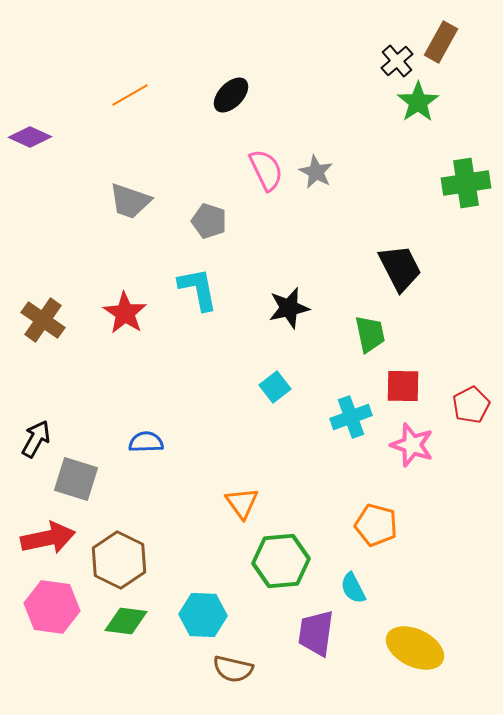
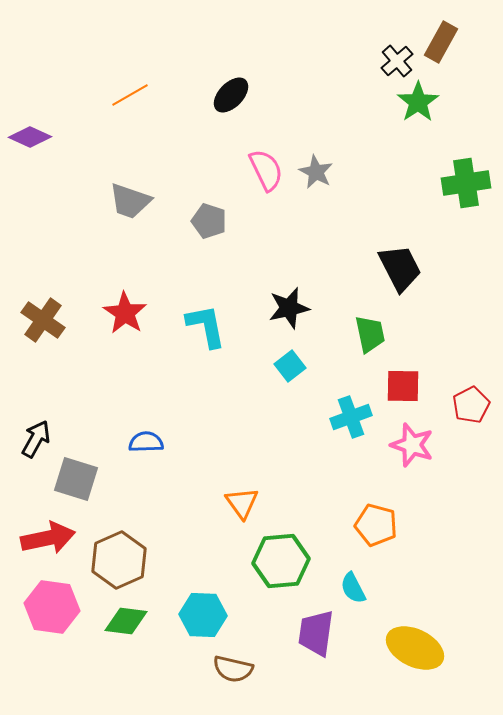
cyan L-shape: moved 8 px right, 37 px down
cyan square: moved 15 px right, 21 px up
brown hexagon: rotated 10 degrees clockwise
